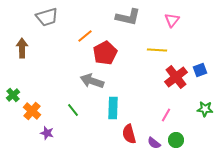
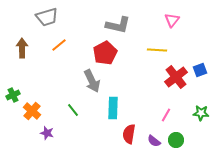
gray L-shape: moved 10 px left, 8 px down
orange line: moved 26 px left, 9 px down
gray arrow: rotated 135 degrees counterclockwise
green cross: rotated 16 degrees clockwise
green star: moved 4 px left, 4 px down
red semicircle: rotated 24 degrees clockwise
purple semicircle: moved 2 px up
